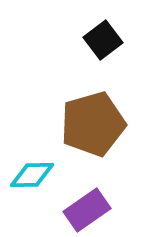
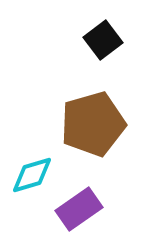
cyan diamond: rotated 15 degrees counterclockwise
purple rectangle: moved 8 px left, 1 px up
